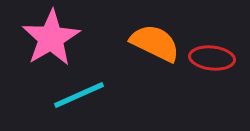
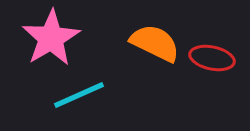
red ellipse: rotated 6 degrees clockwise
